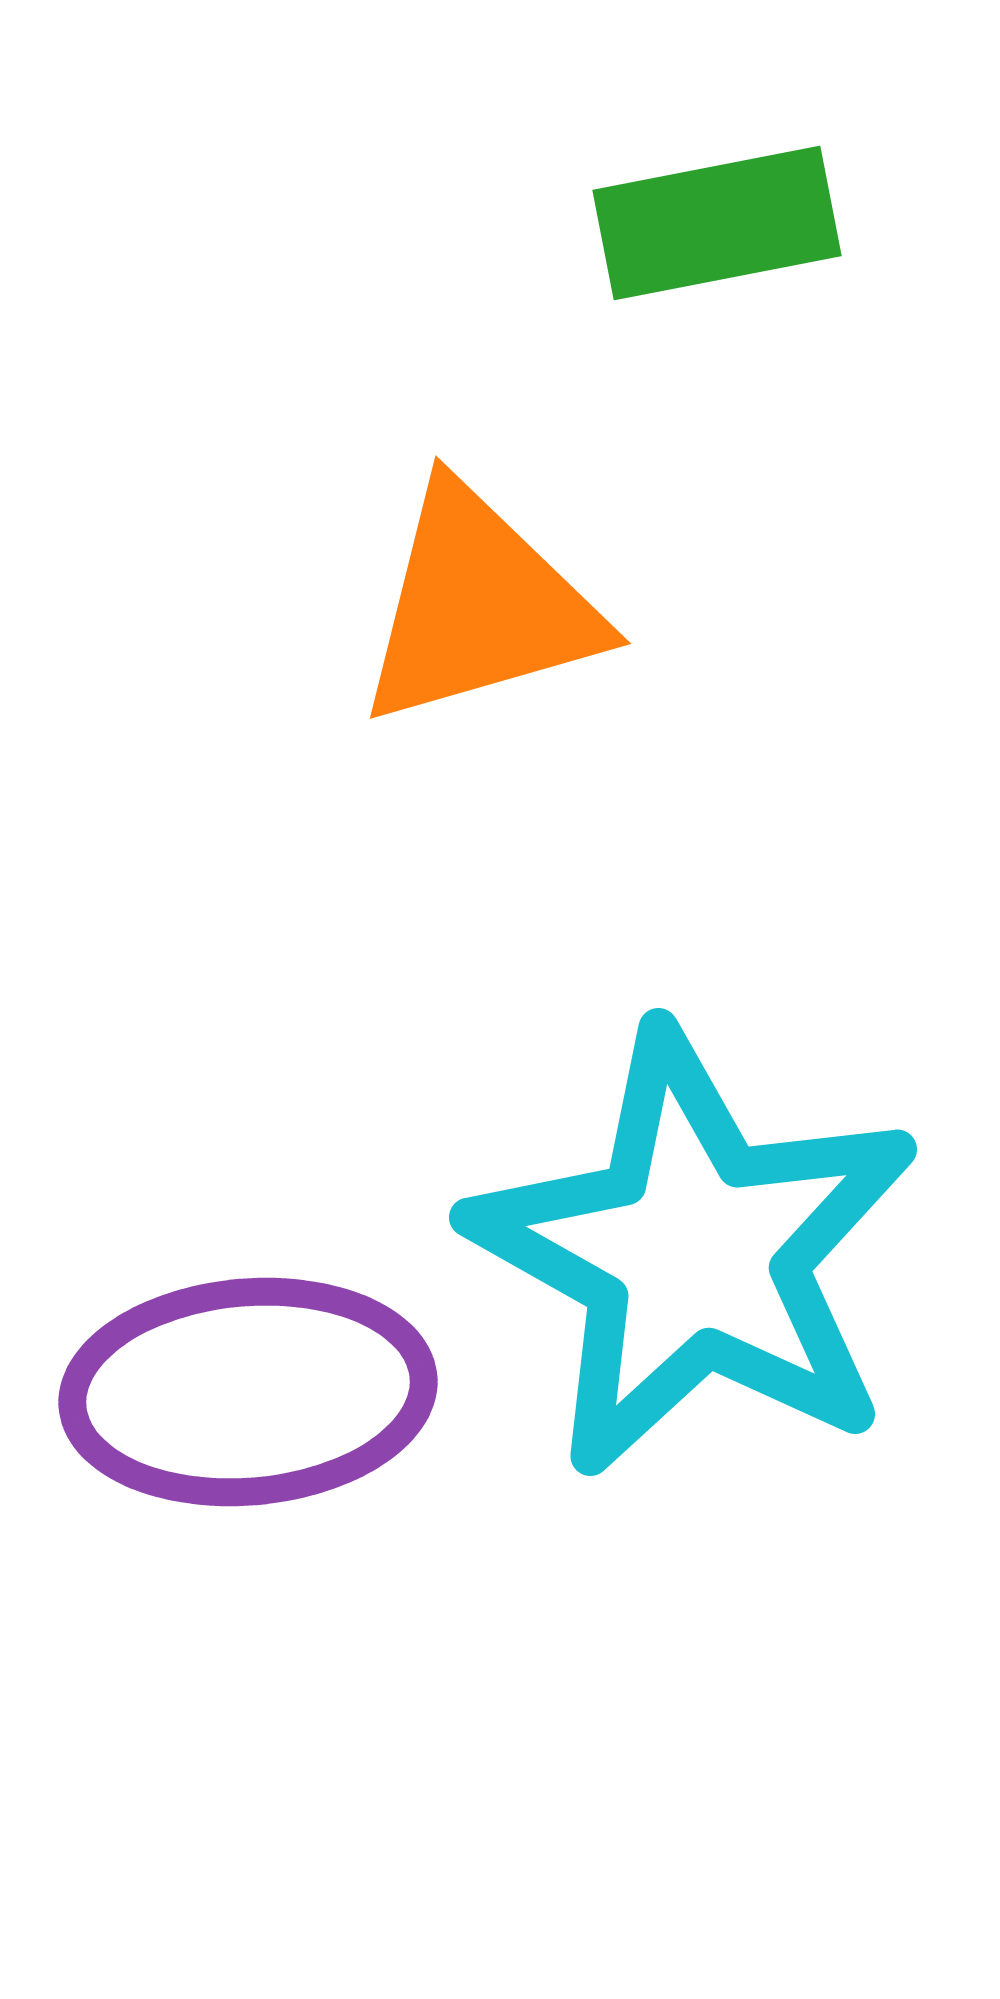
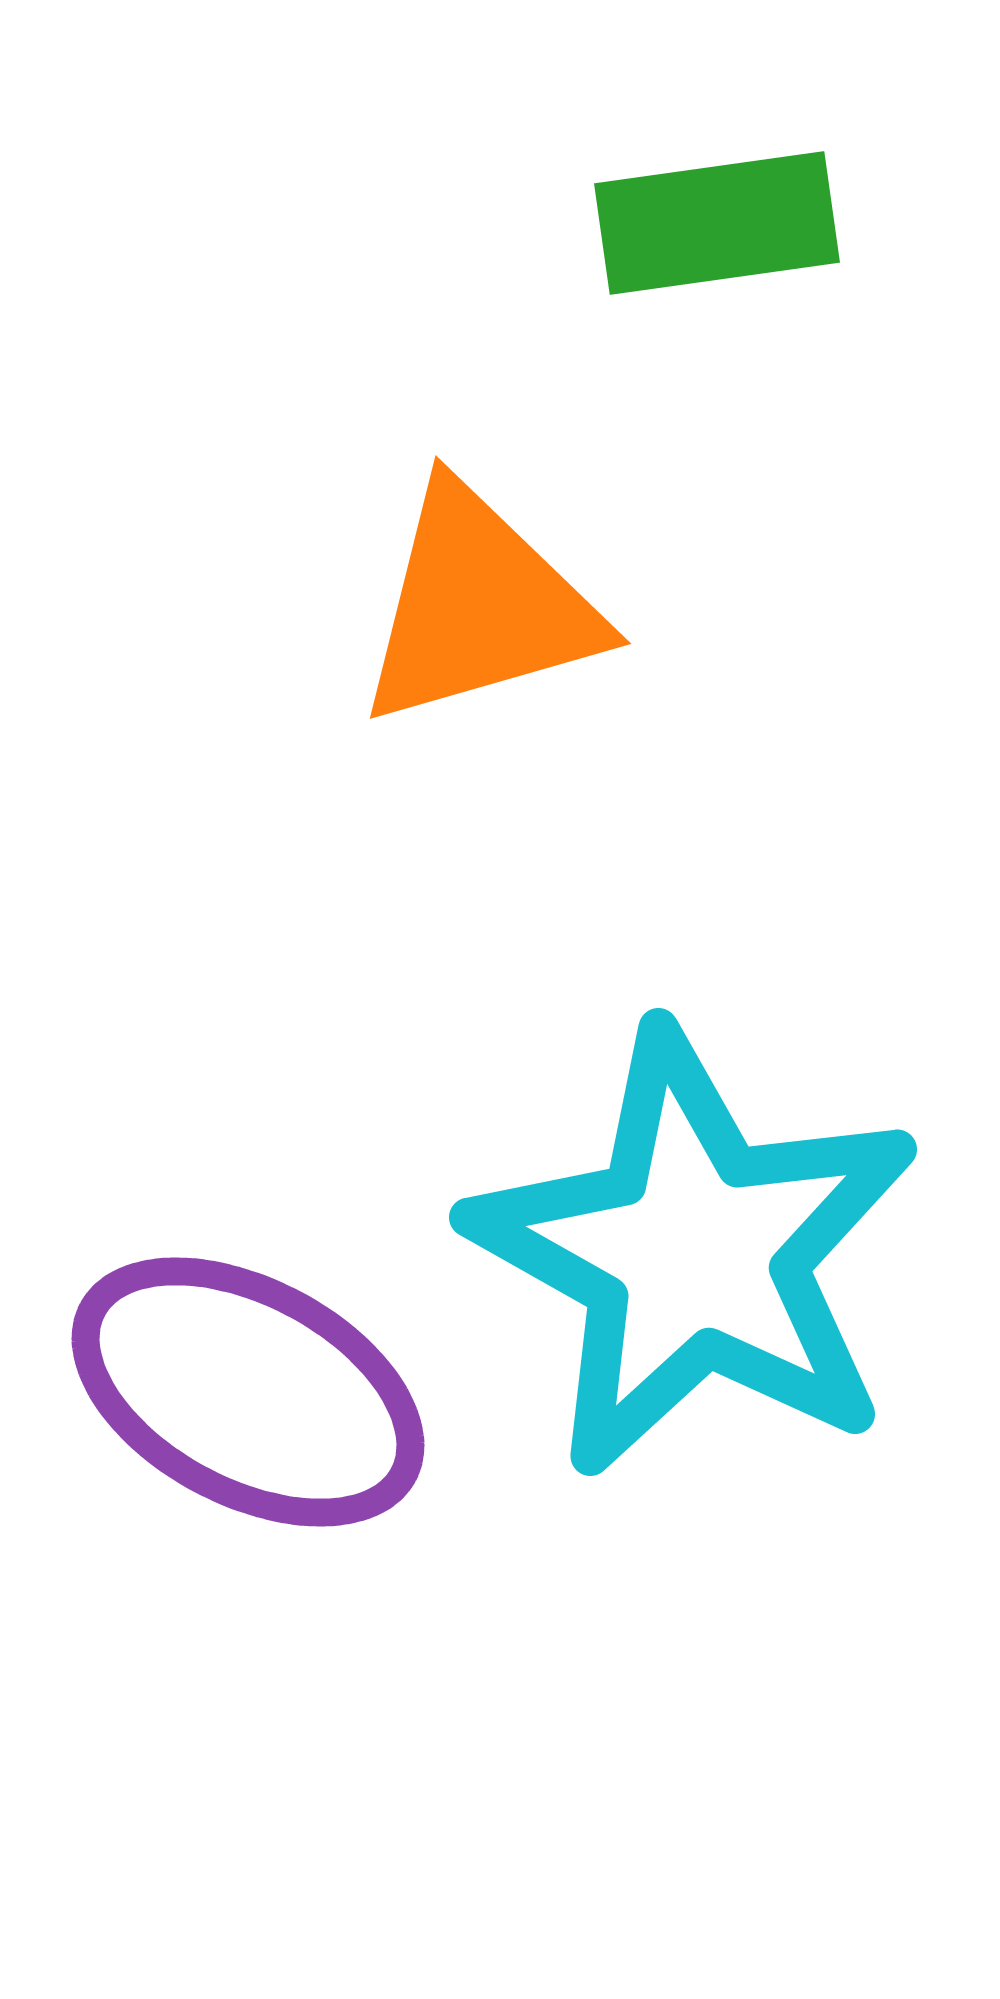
green rectangle: rotated 3 degrees clockwise
purple ellipse: rotated 33 degrees clockwise
